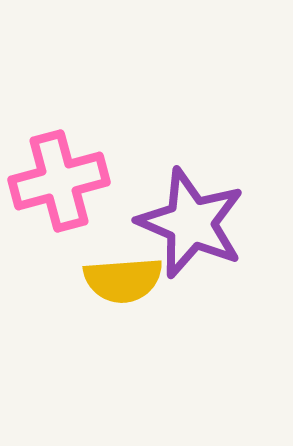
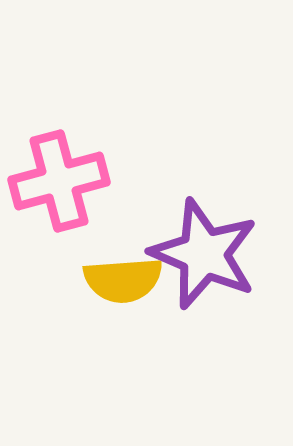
purple star: moved 13 px right, 31 px down
